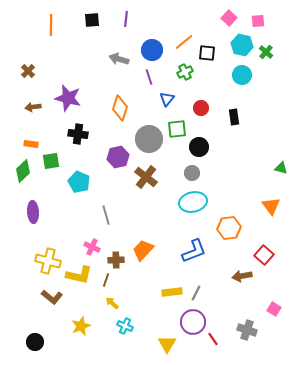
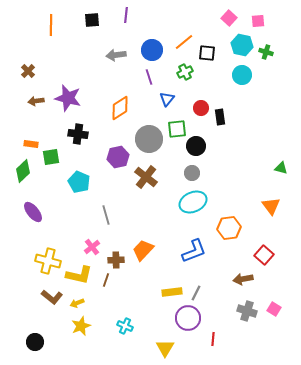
purple line at (126, 19): moved 4 px up
green cross at (266, 52): rotated 24 degrees counterclockwise
gray arrow at (119, 59): moved 3 px left, 4 px up; rotated 24 degrees counterclockwise
brown arrow at (33, 107): moved 3 px right, 6 px up
orange diamond at (120, 108): rotated 40 degrees clockwise
black rectangle at (234, 117): moved 14 px left
black circle at (199, 147): moved 3 px left, 1 px up
green square at (51, 161): moved 4 px up
cyan ellipse at (193, 202): rotated 12 degrees counterclockwise
purple ellipse at (33, 212): rotated 35 degrees counterclockwise
pink cross at (92, 247): rotated 28 degrees clockwise
brown arrow at (242, 276): moved 1 px right, 3 px down
yellow arrow at (112, 303): moved 35 px left; rotated 64 degrees counterclockwise
purple circle at (193, 322): moved 5 px left, 4 px up
gray cross at (247, 330): moved 19 px up
red line at (213, 339): rotated 40 degrees clockwise
yellow triangle at (167, 344): moved 2 px left, 4 px down
